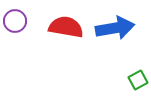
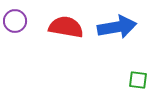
blue arrow: moved 2 px right, 1 px up
green square: rotated 36 degrees clockwise
